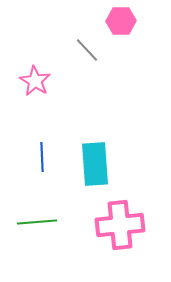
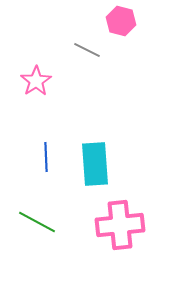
pink hexagon: rotated 16 degrees clockwise
gray line: rotated 20 degrees counterclockwise
pink star: moved 1 px right; rotated 8 degrees clockwise
blue line: moved 4 px right
green line: rotated 33 degrees clockwise
